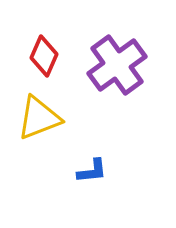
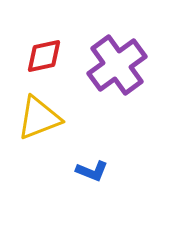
red diamond: rotated 54 degrees clockwise
blue L-shape: rotated 28 degrees clockwise
